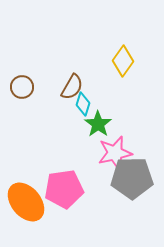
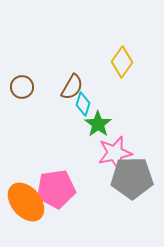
yellow diamond: moved 1 px left, 1 px down
pink pentagon: moved 8 px left
